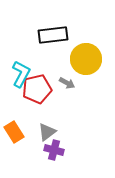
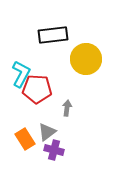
gray arrow: moved 25 px down; rotated 112 degrees counterclockwise
red pentagon: rotated 16 degrees clockwise
orange rectangle: moved 11 px right, 7 px down
